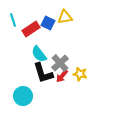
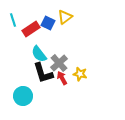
yellow triangle: rotated 28 degrees counterclockwise
gray cross: moved 1 px left
red arrow: moved 2 px down; rotated 112 degrees clockwise
